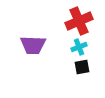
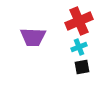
purple trapezoid: moved 8 px up
